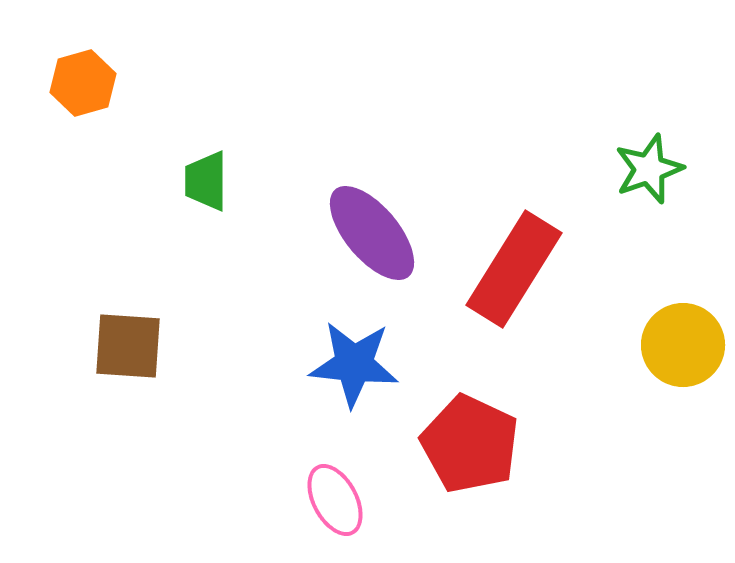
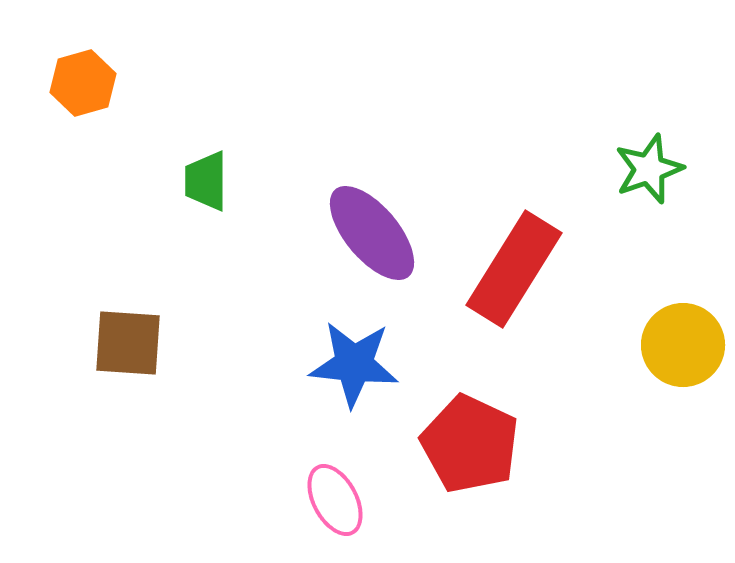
brown square: moved 3 px up
